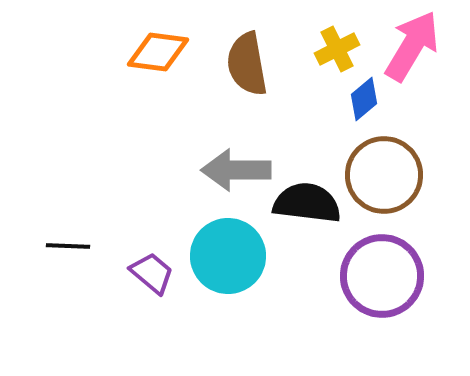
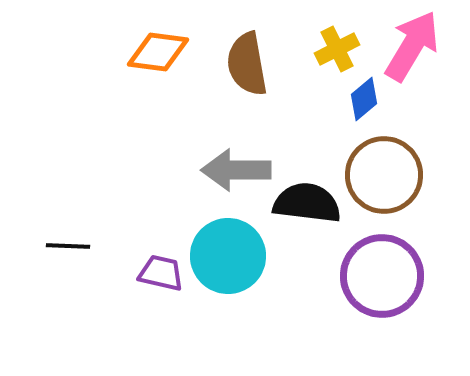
purple trapezoid: moved 9 px right; rotated 27 degrees counterclockwise
